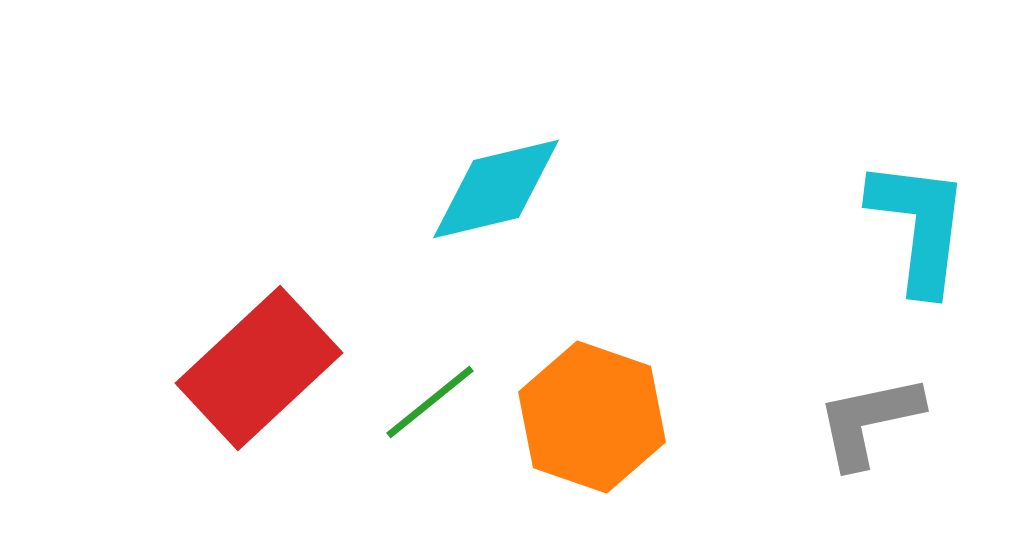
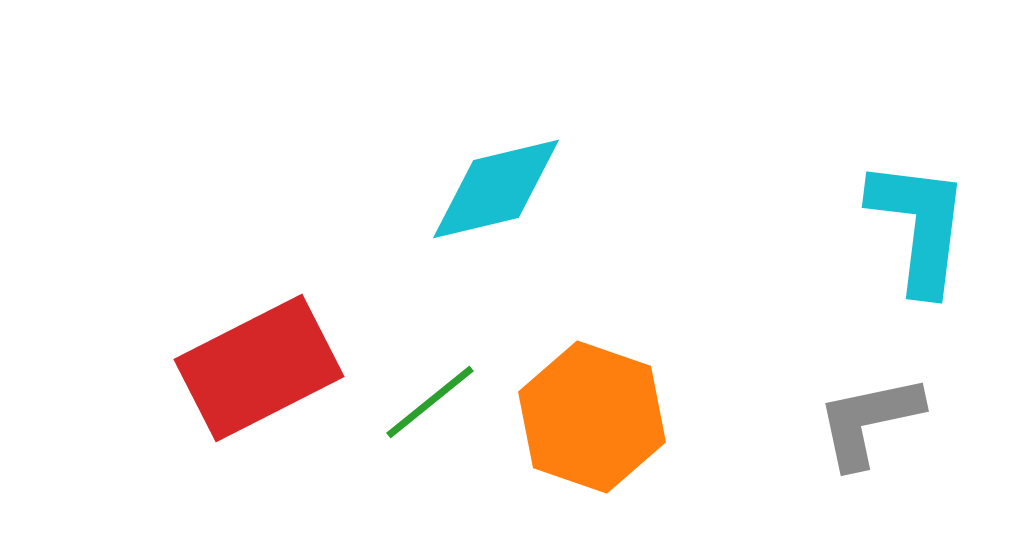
red rectangle: rotated 16 degrees clockwise
